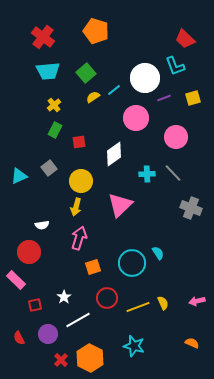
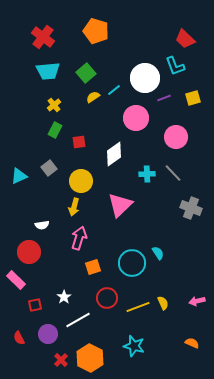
yellow arrow at (76, 207): moved 2 px left
